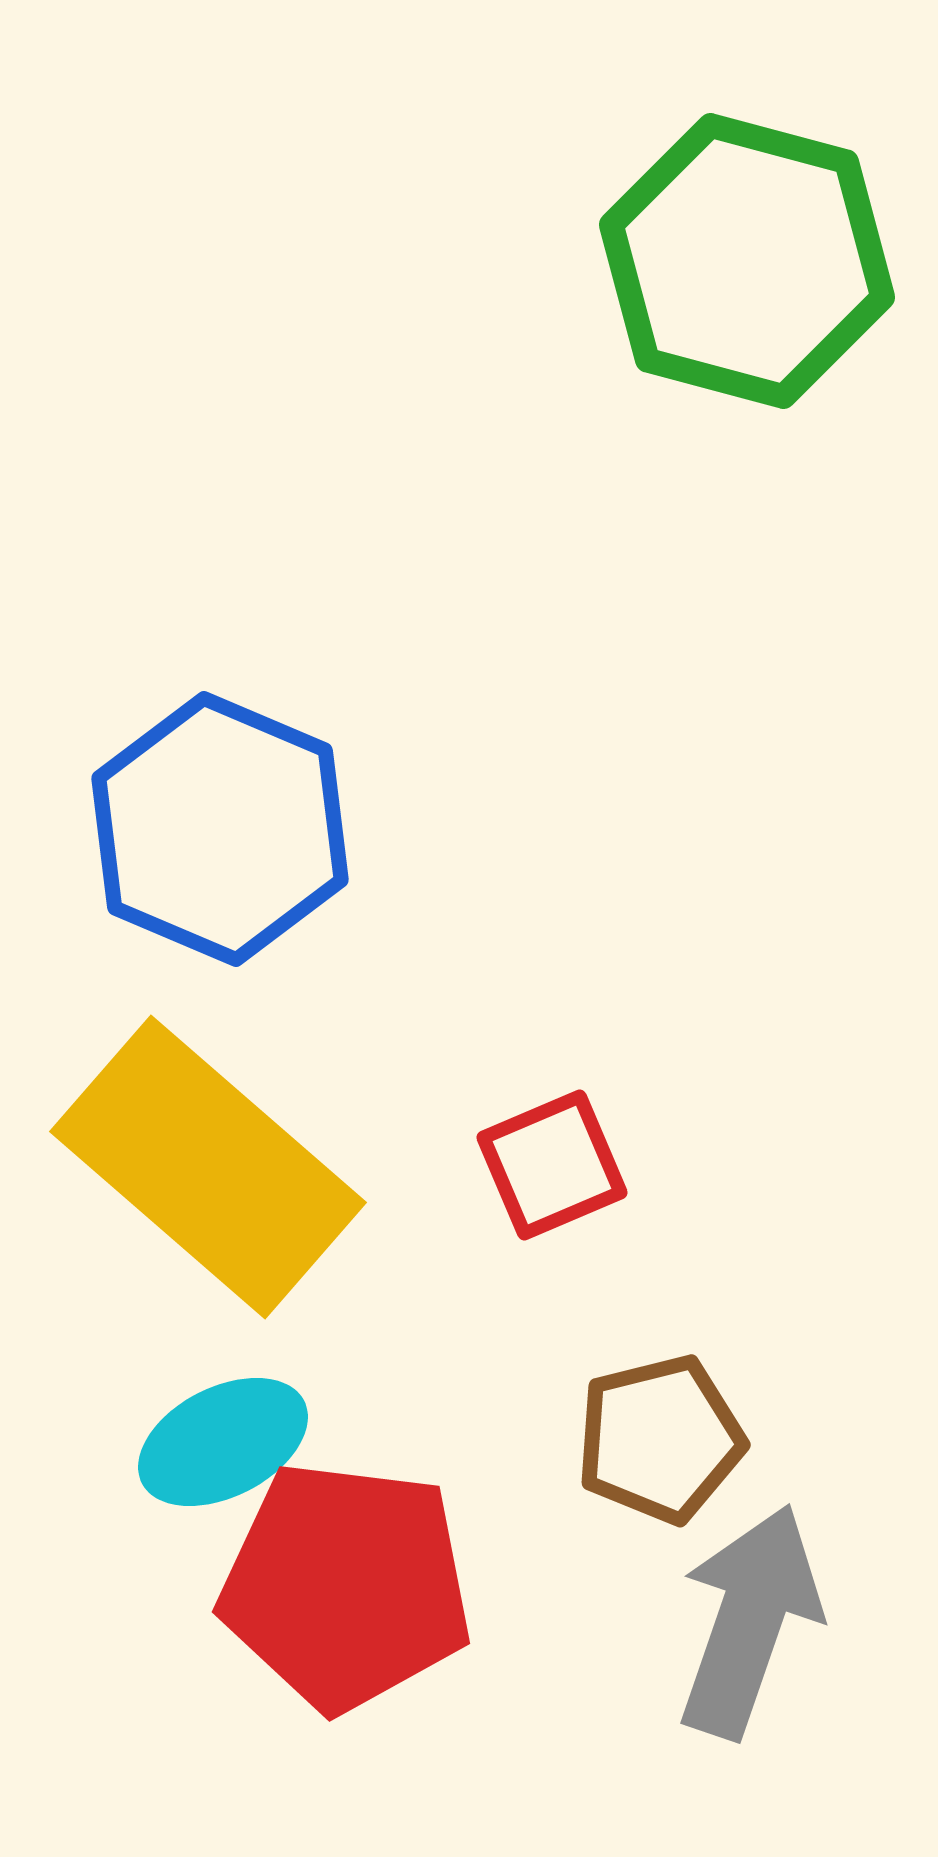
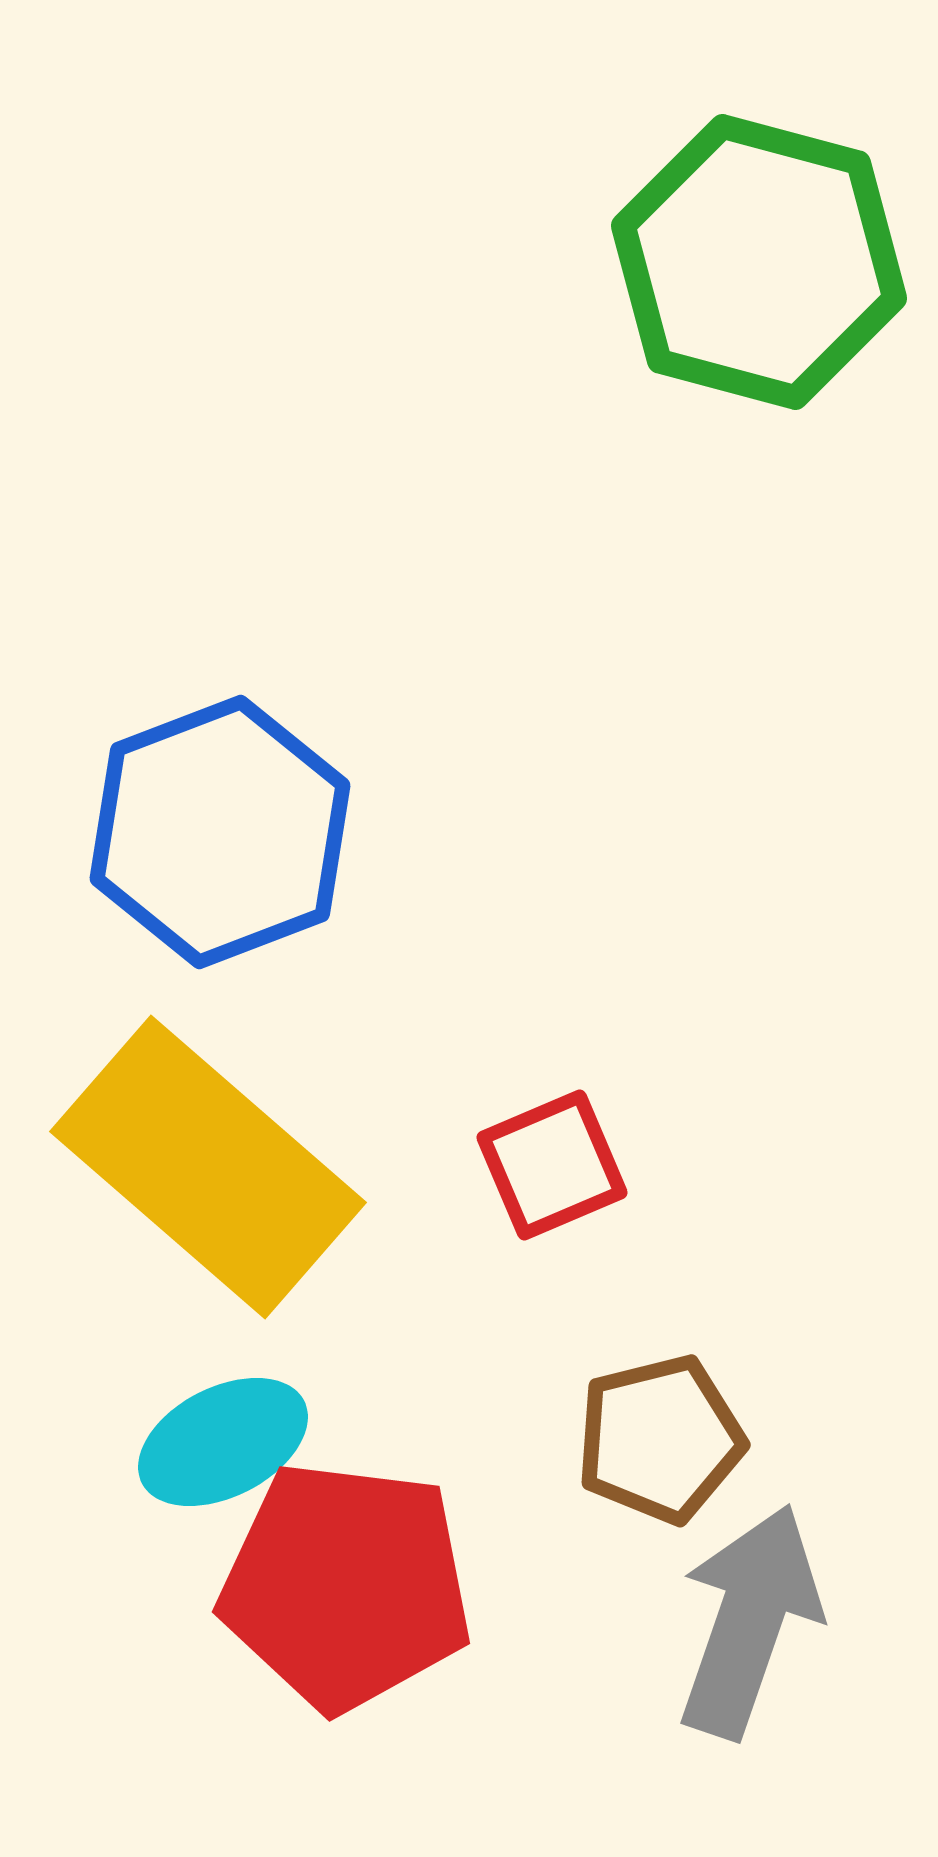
green hexagon: moved 12 px right, 1 px down
blue hexagon: moved 3 px down; rotated 16 degrees clockwise
